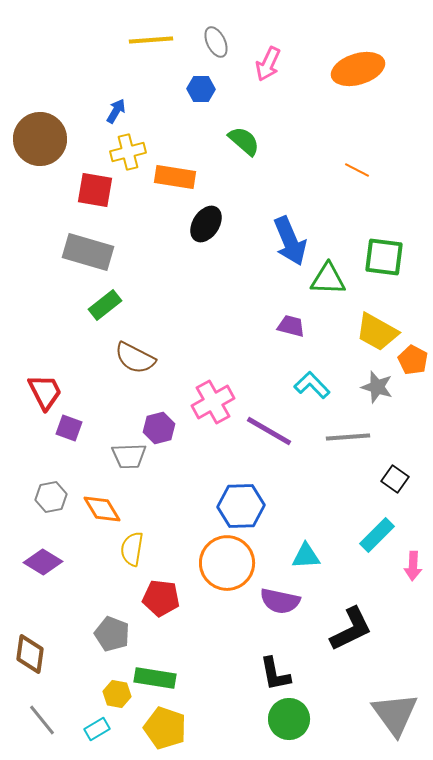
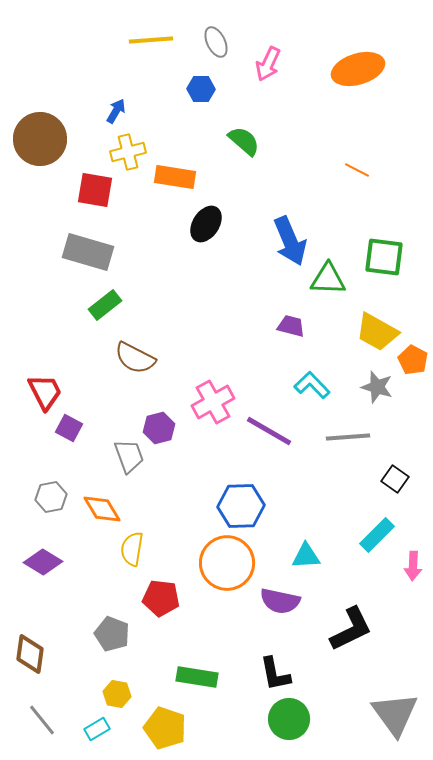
purple square at (69, 428): rotated 8 degrees clockwise
gray trapezoid at (129, 456): rotated 108 degrees counterclockwise
green rectangle at (155, 678): moved 42 px right, 1 px up
